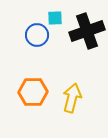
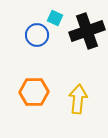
cyan square: rotated 28 degrees clockwise
orange hexagon: moved 1 px right
yellow arrow: moved 6 px right, 1 px down; rotated 8 degrees counterclockwise
